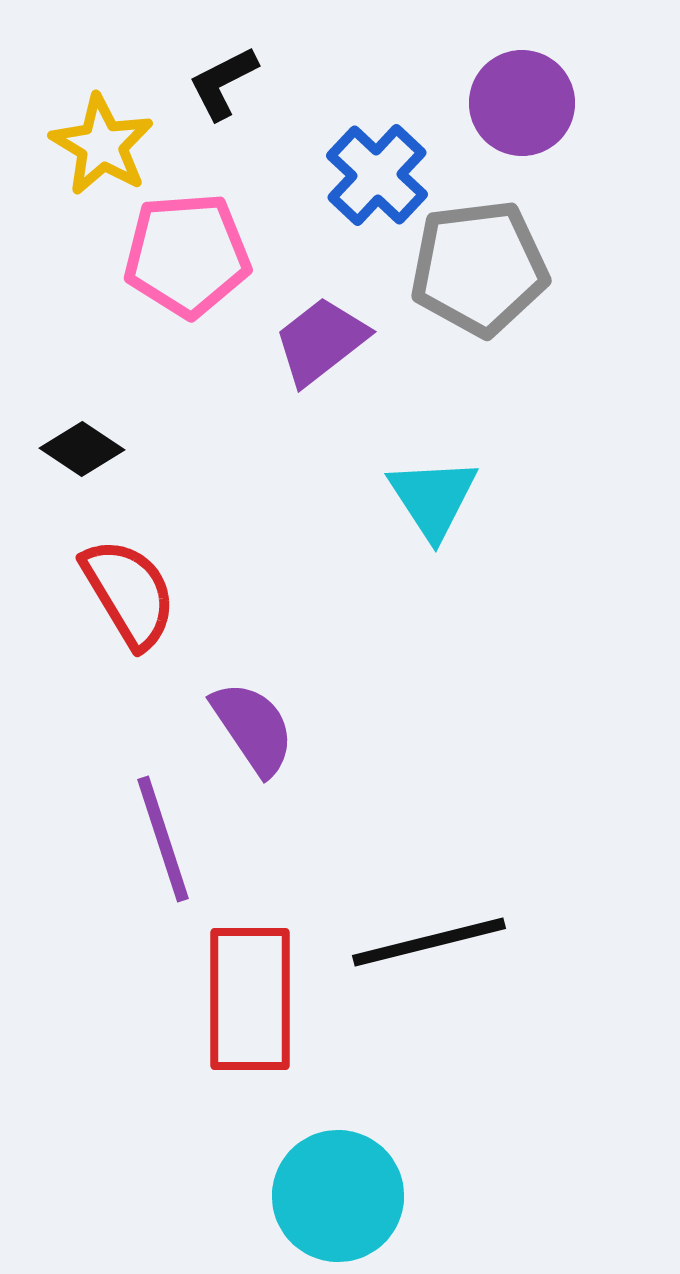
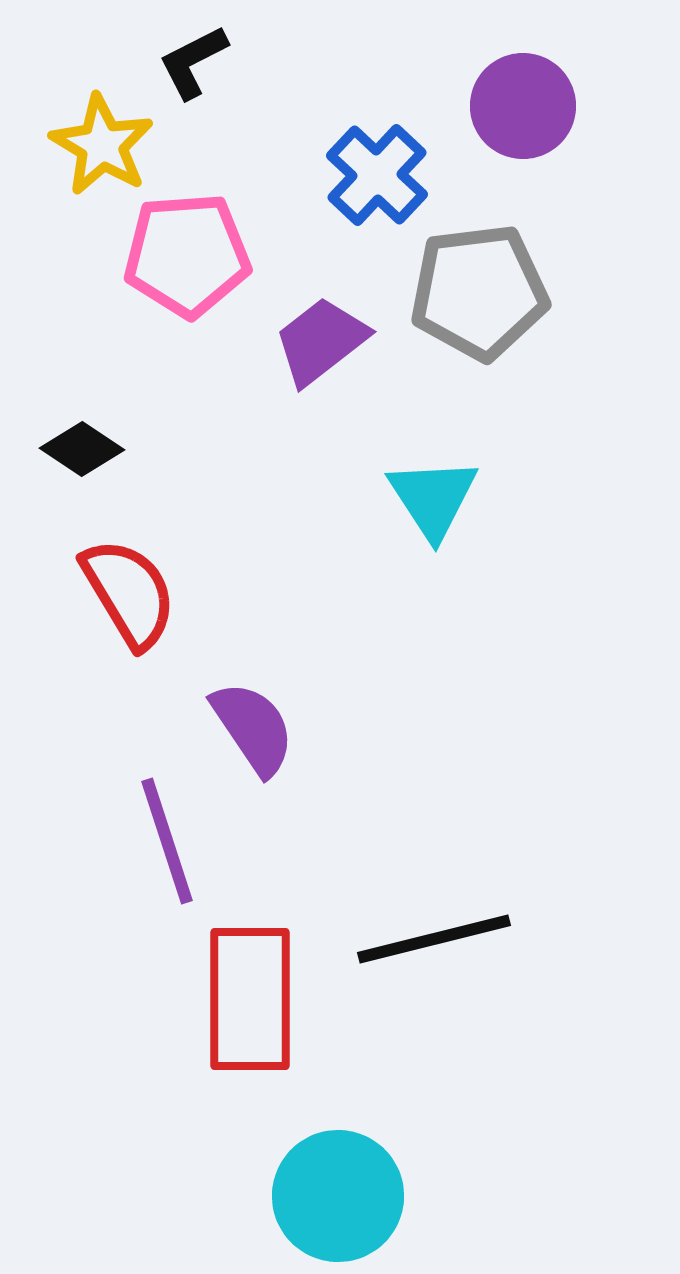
black L-shape: moved 30 px left, 21 px up
purple circle: moved 1 px right, 3 px down
gray pentagon: moved 24 px down
purple line: moved 4 px right, 2 px down
black line: moved 5 px right, 3 px up
